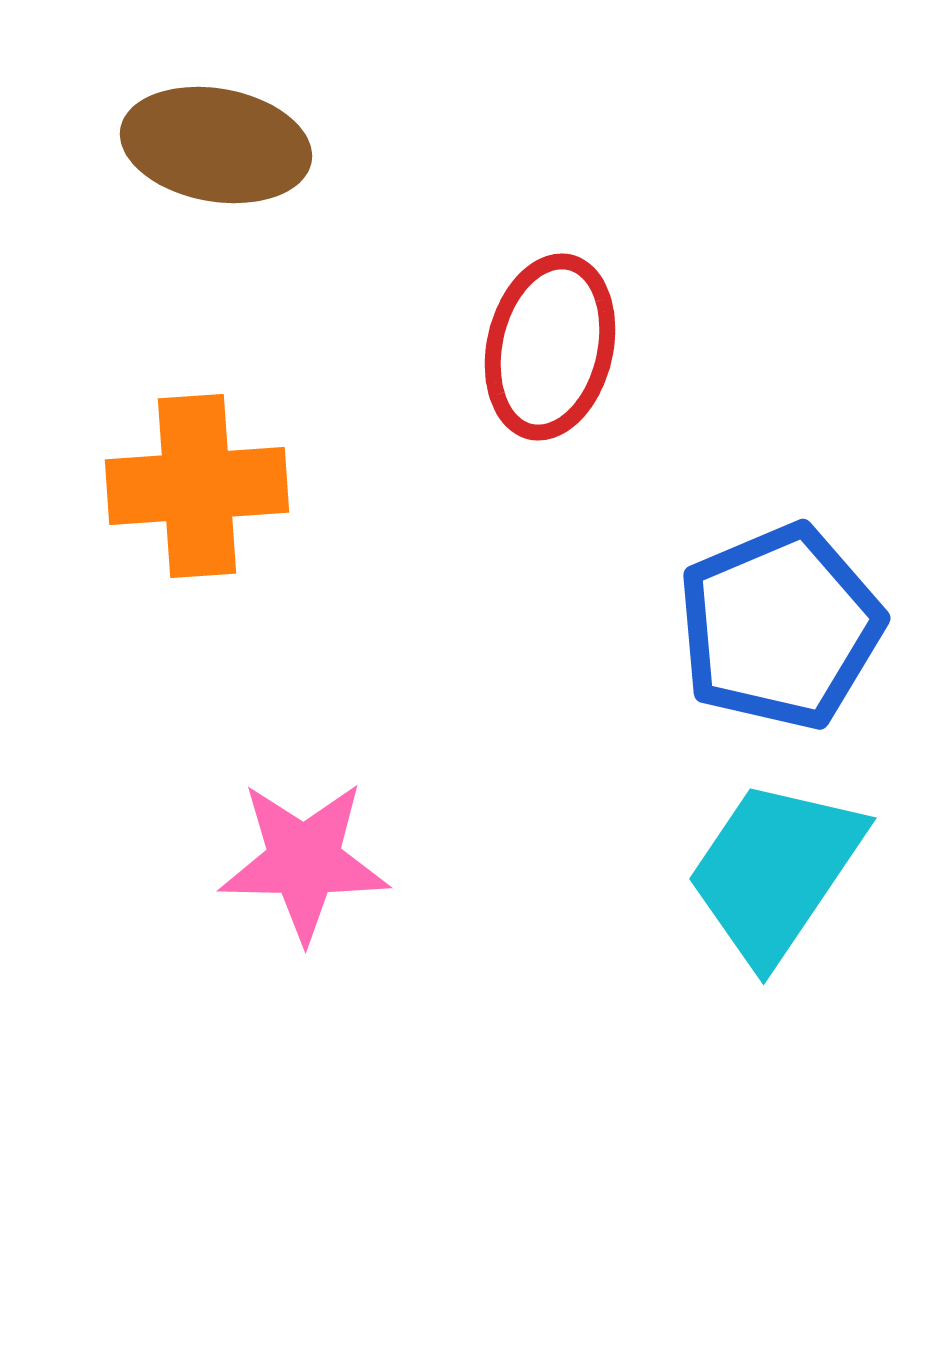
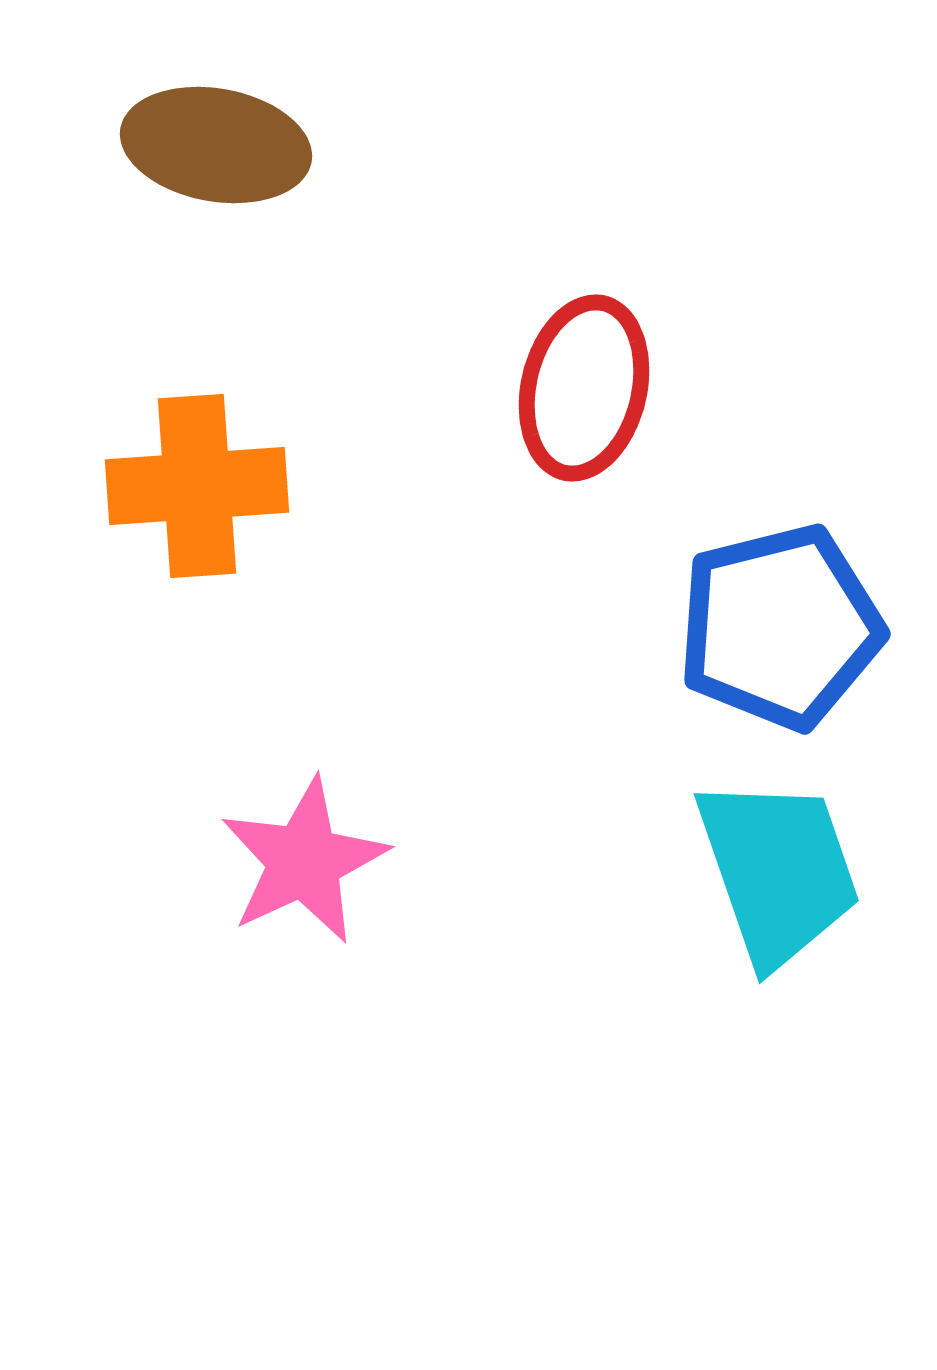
red ellipse: moved 34 px right, 41 px down
blue pentagon: rotated 9 degrees clockwise
pink star: rotated 26 degrees counterclockwise
cyan trapezoid: moved 3 px right; rotated 127 degrees clockwise
